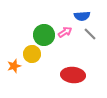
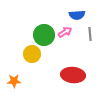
blue semicircle: moved 5 px left, 1 px up
gray line: rotated 40 degrees clockwise
orange star: moved 15 px down; rotated 16 degrees clockwise
